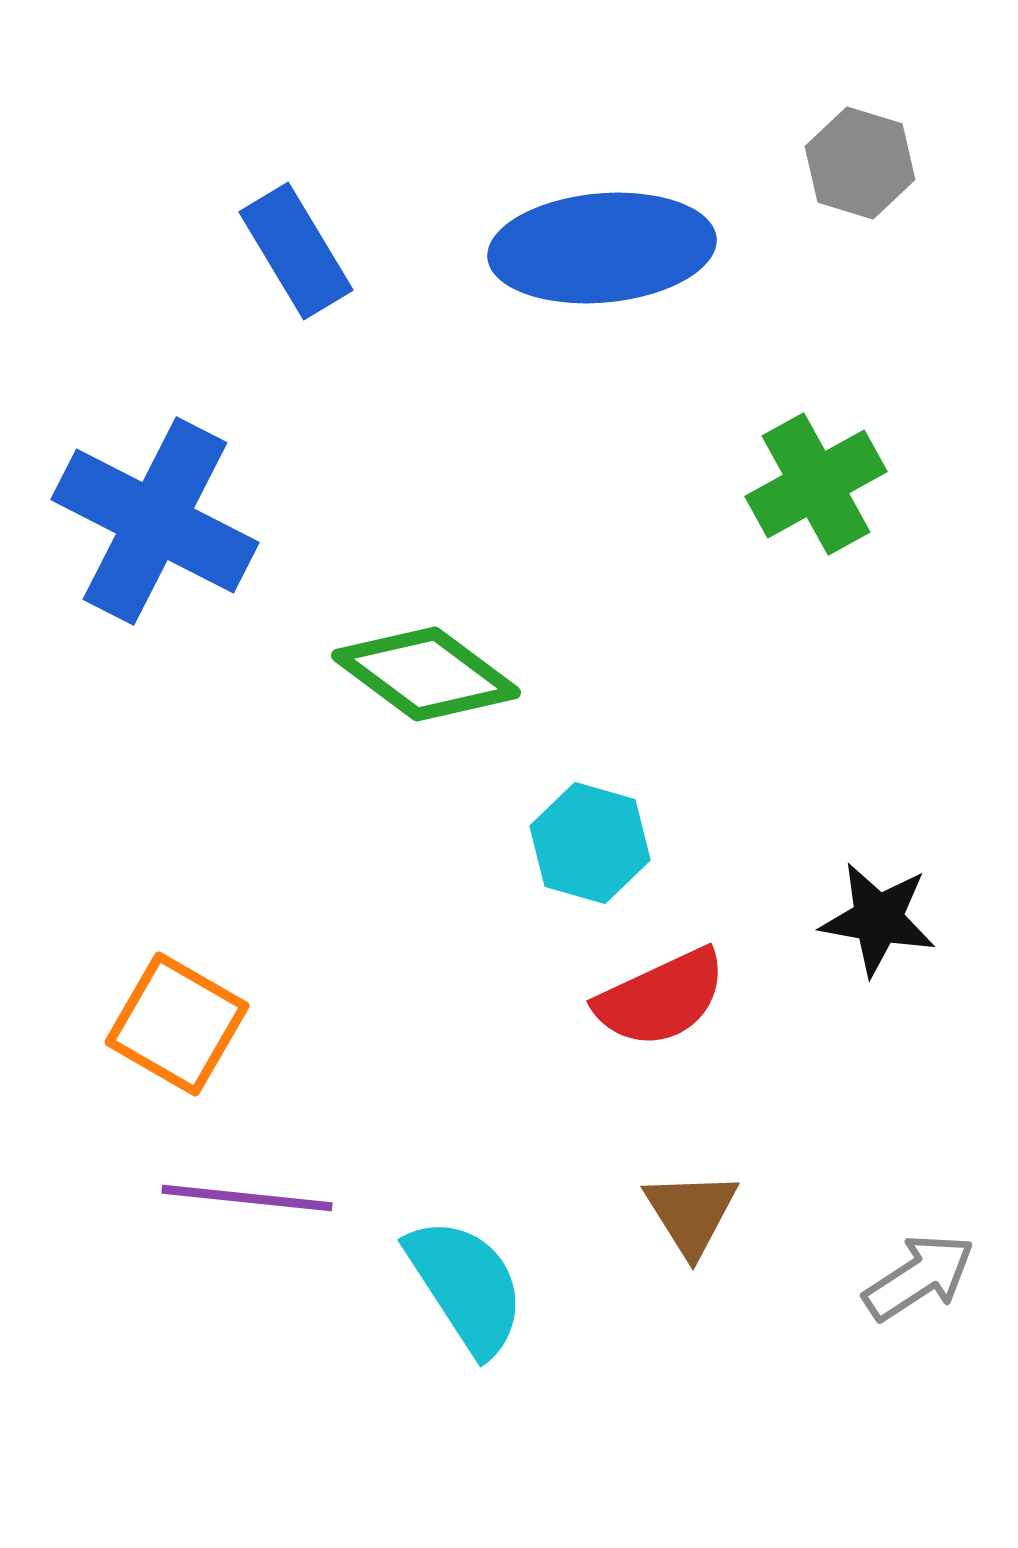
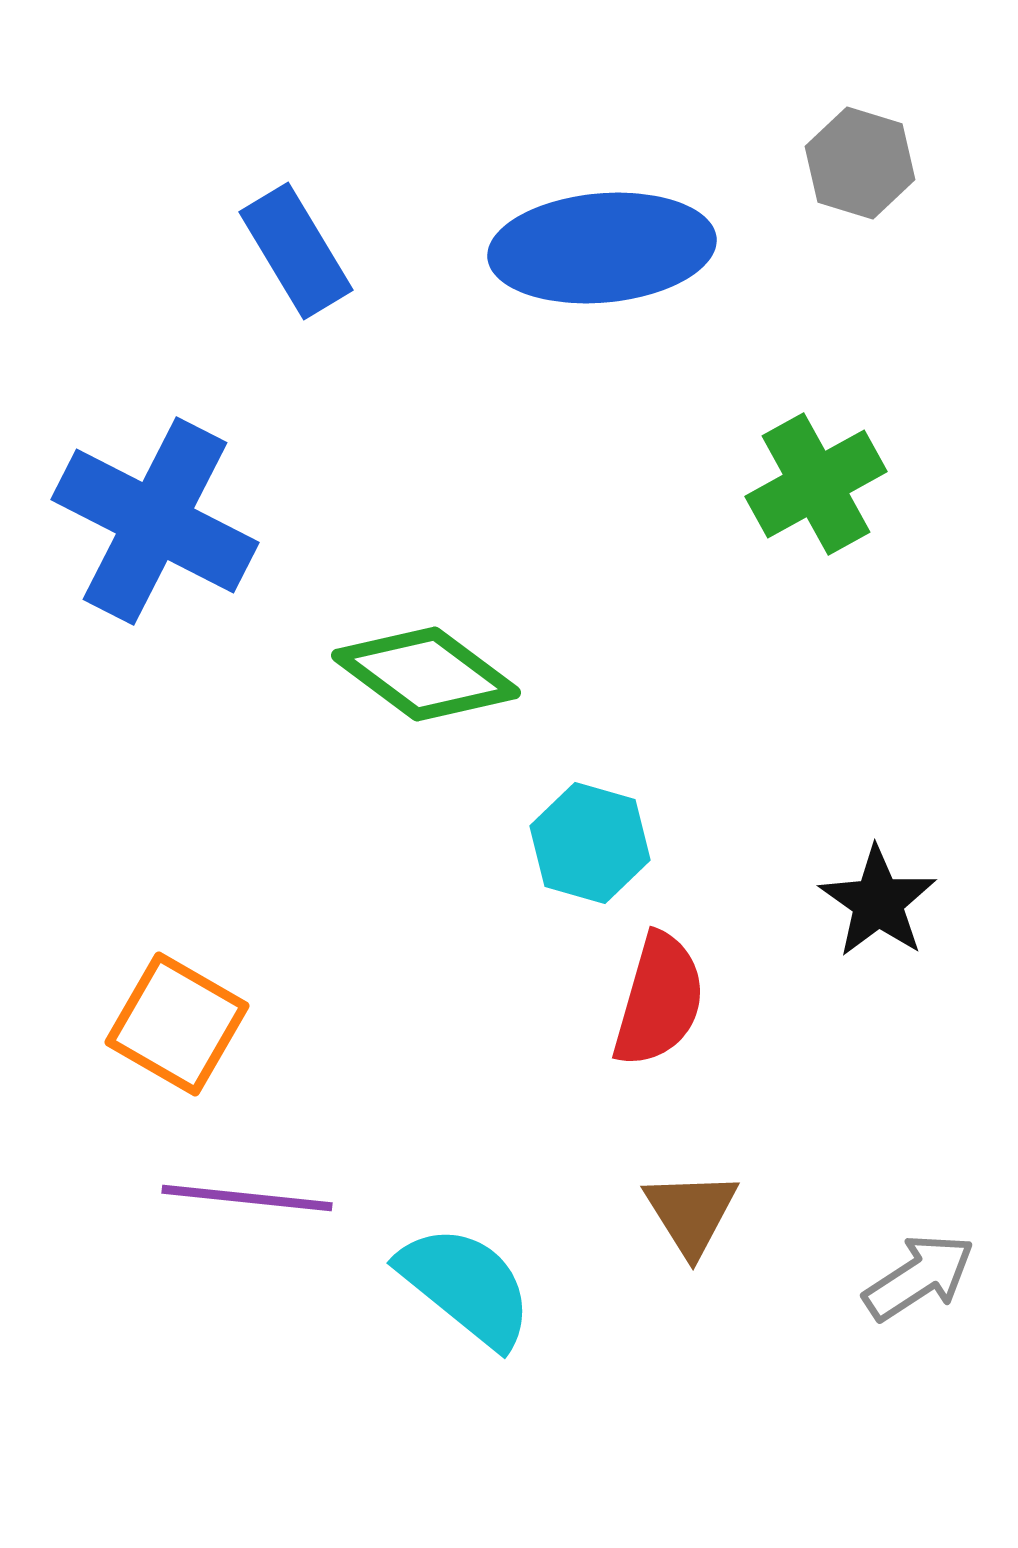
black star: moved 17 px up; rotated 25 degrees clockwise
red semicircle: moved 2 px left, 2 px down; rotated 49 degrees counterclockwise
cyan semicircle: rotated 18 degrees counterclockwise
